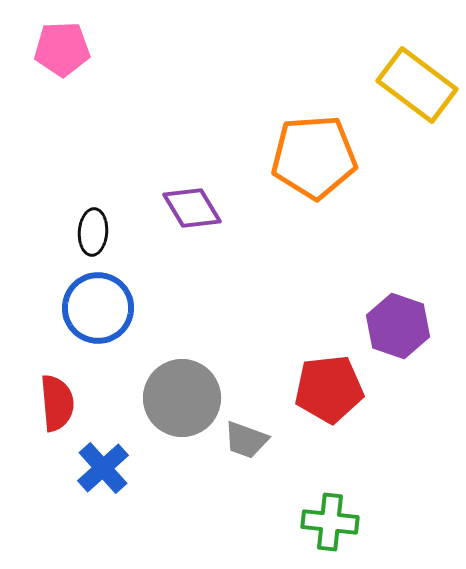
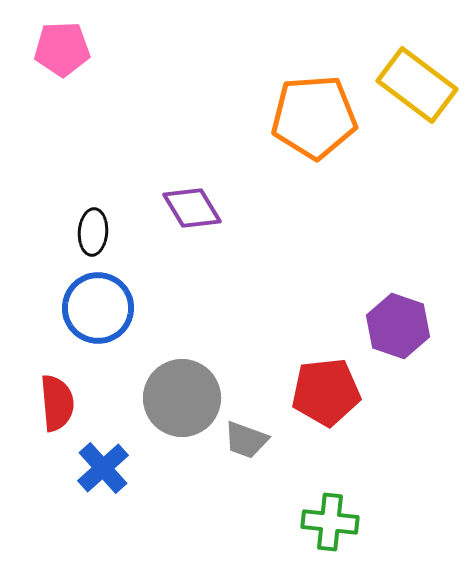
orange pentagon: moved 40 px up
red pentagon: moved 3 px left, 3 px down
